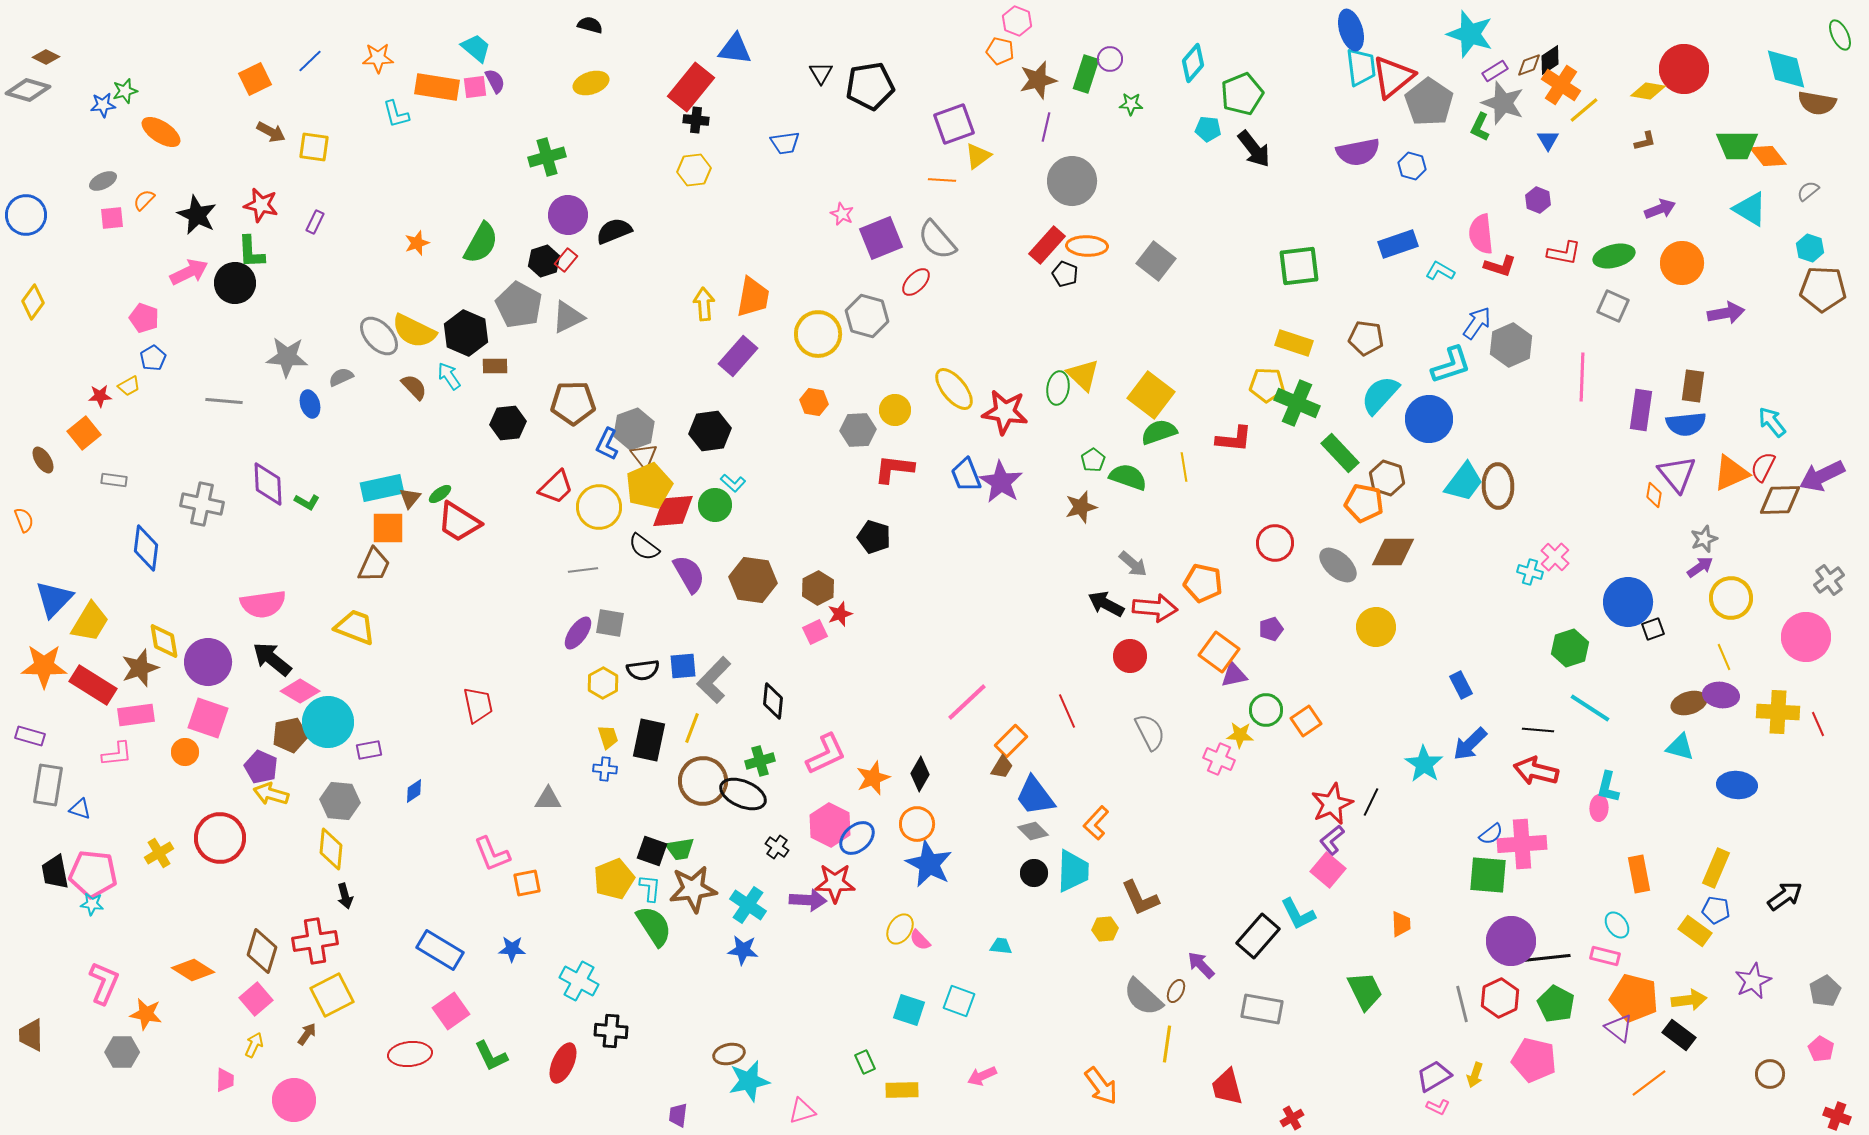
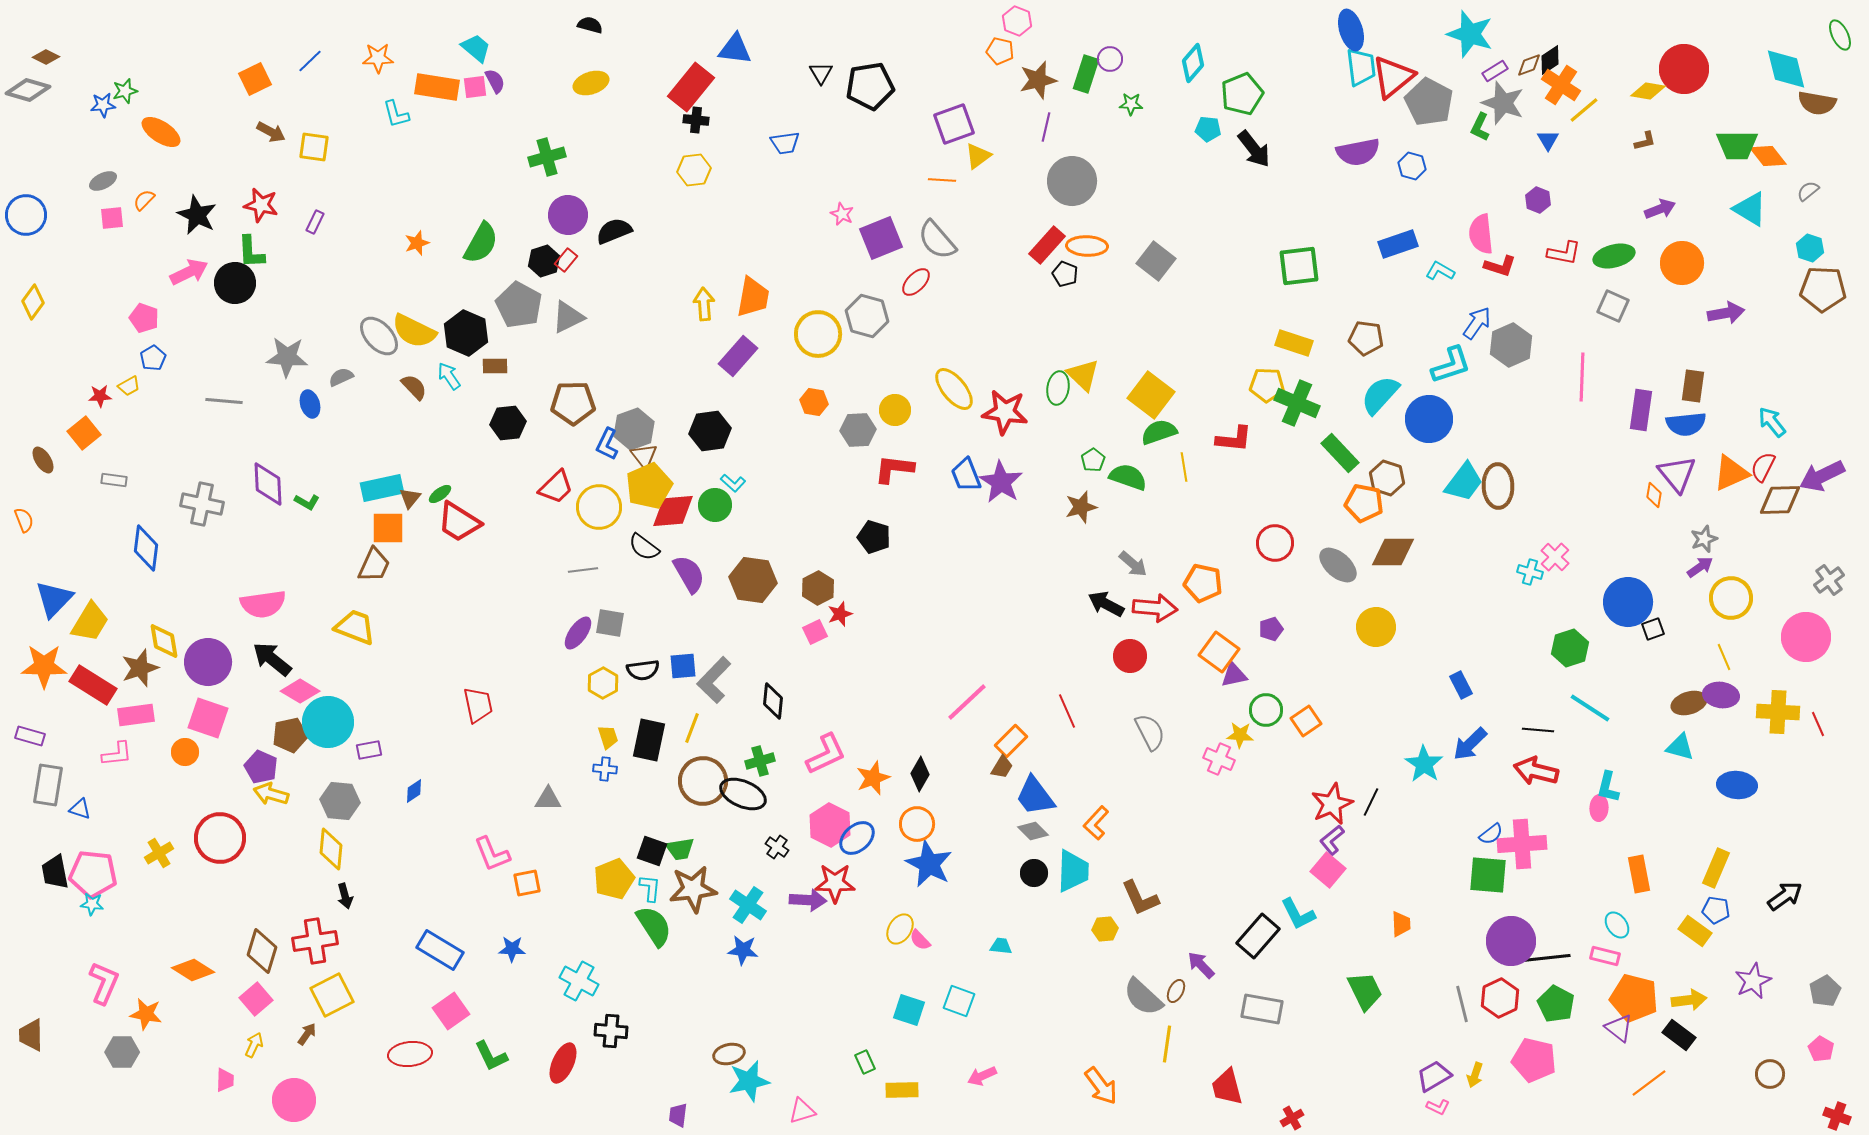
gray pentagon at (1429, 102): rotated 6 degrees counterclockwise
